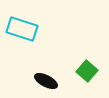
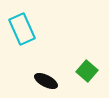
cyan rectangle: rotated 48 degrees clockwise
